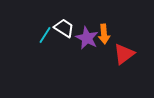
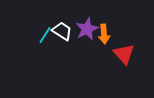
white trapezoid: moved 2 px left, 3 px down
purple star: moved 9 px up; rotated 20 degrees clockwise
red triangle: rotated 35 degrees counterclockwise
